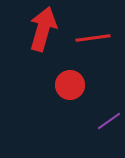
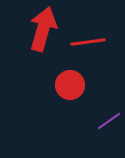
red line: moved 5 px left, 4 px down
